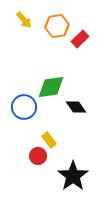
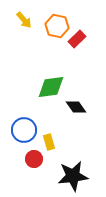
orange hexagon: rotated 20 degrees clockwise
red rectangle: moved 3 px left
blue circle: moved 23 px down
yellow rectangle: moved 2 px down; rotated 21 degrees clockwise
red circle: moved 4 px left, 3 px down
black star: rotated 28 degrees clockwise
